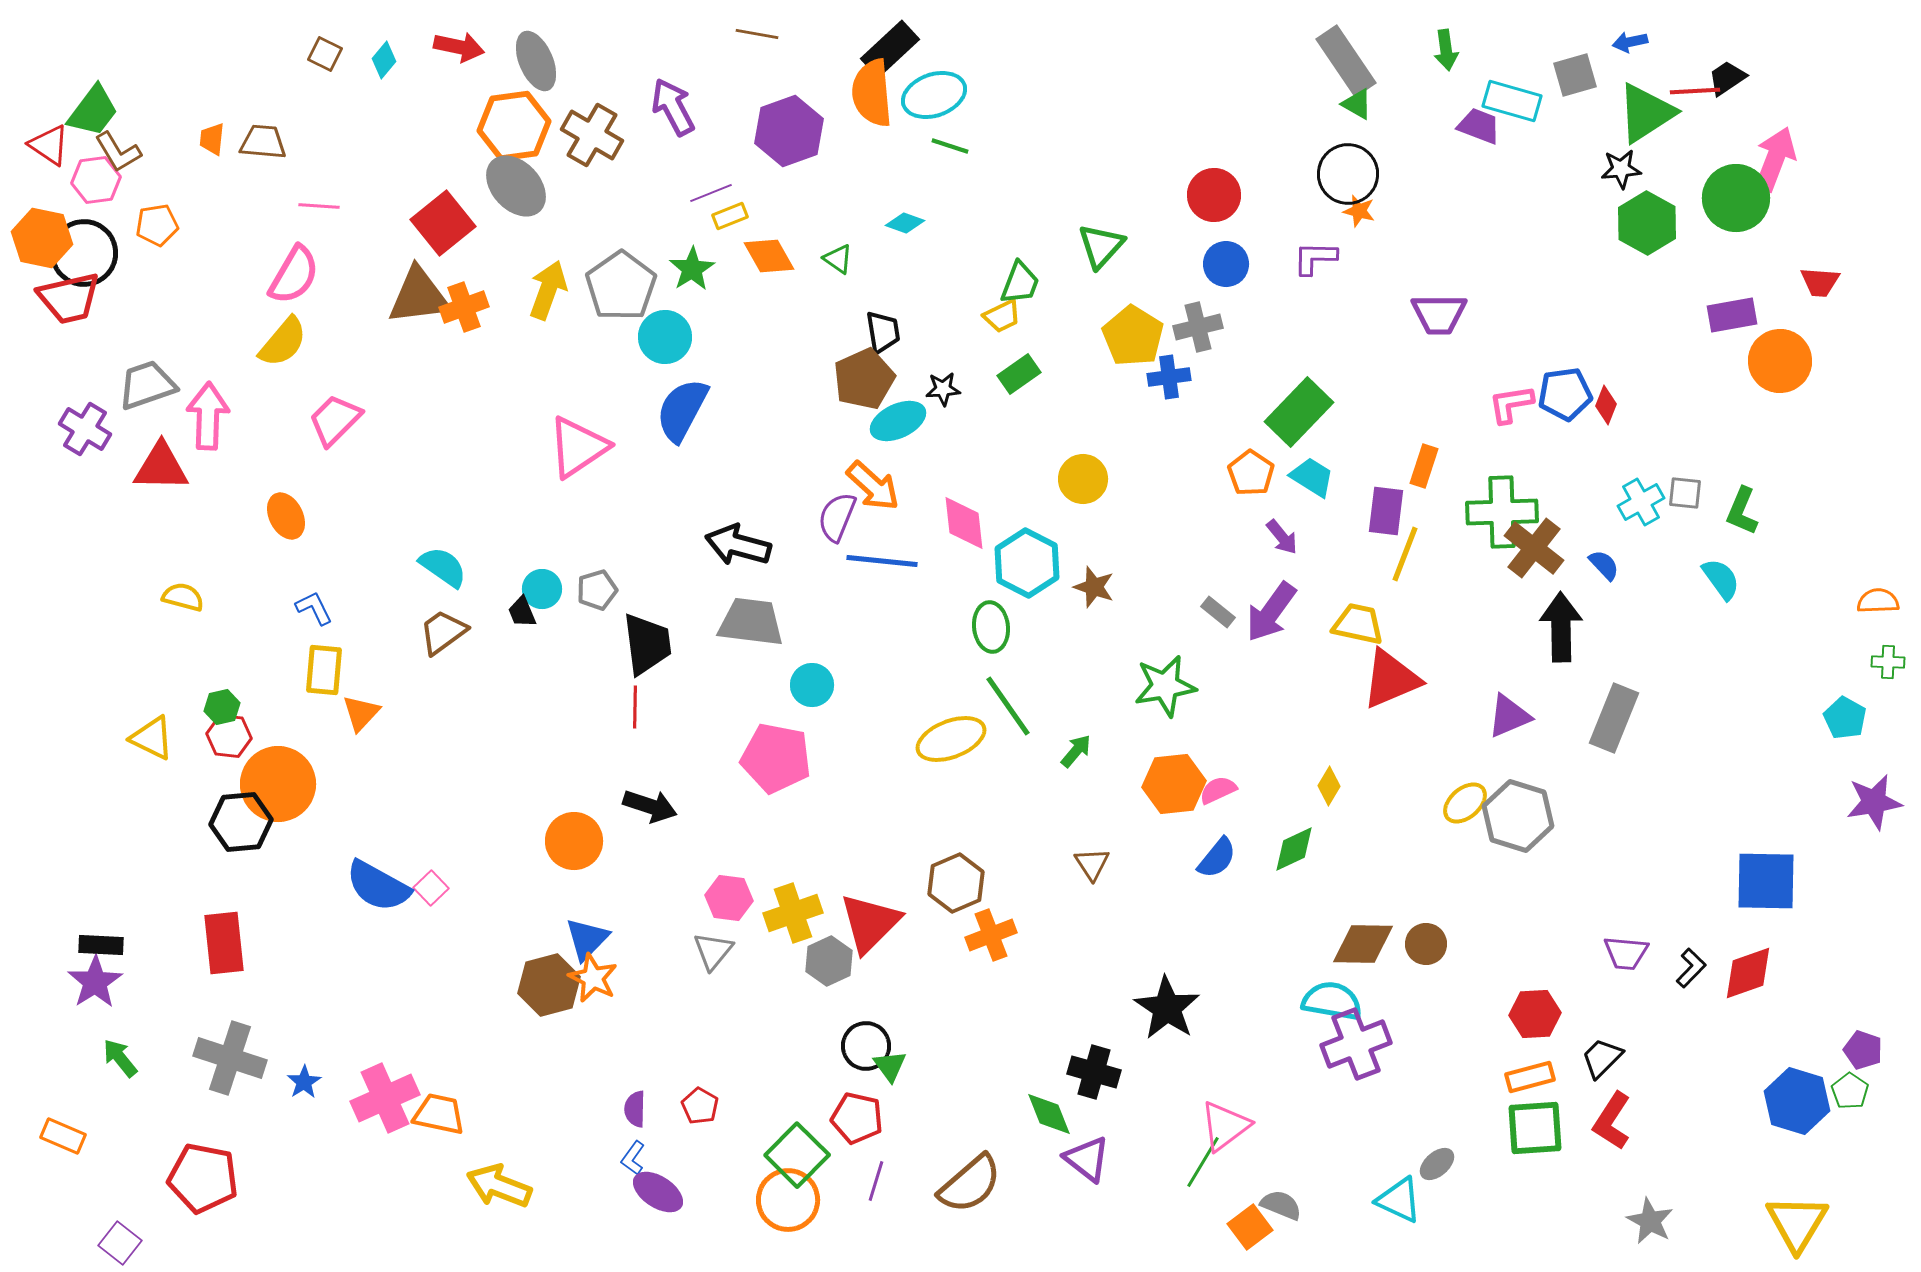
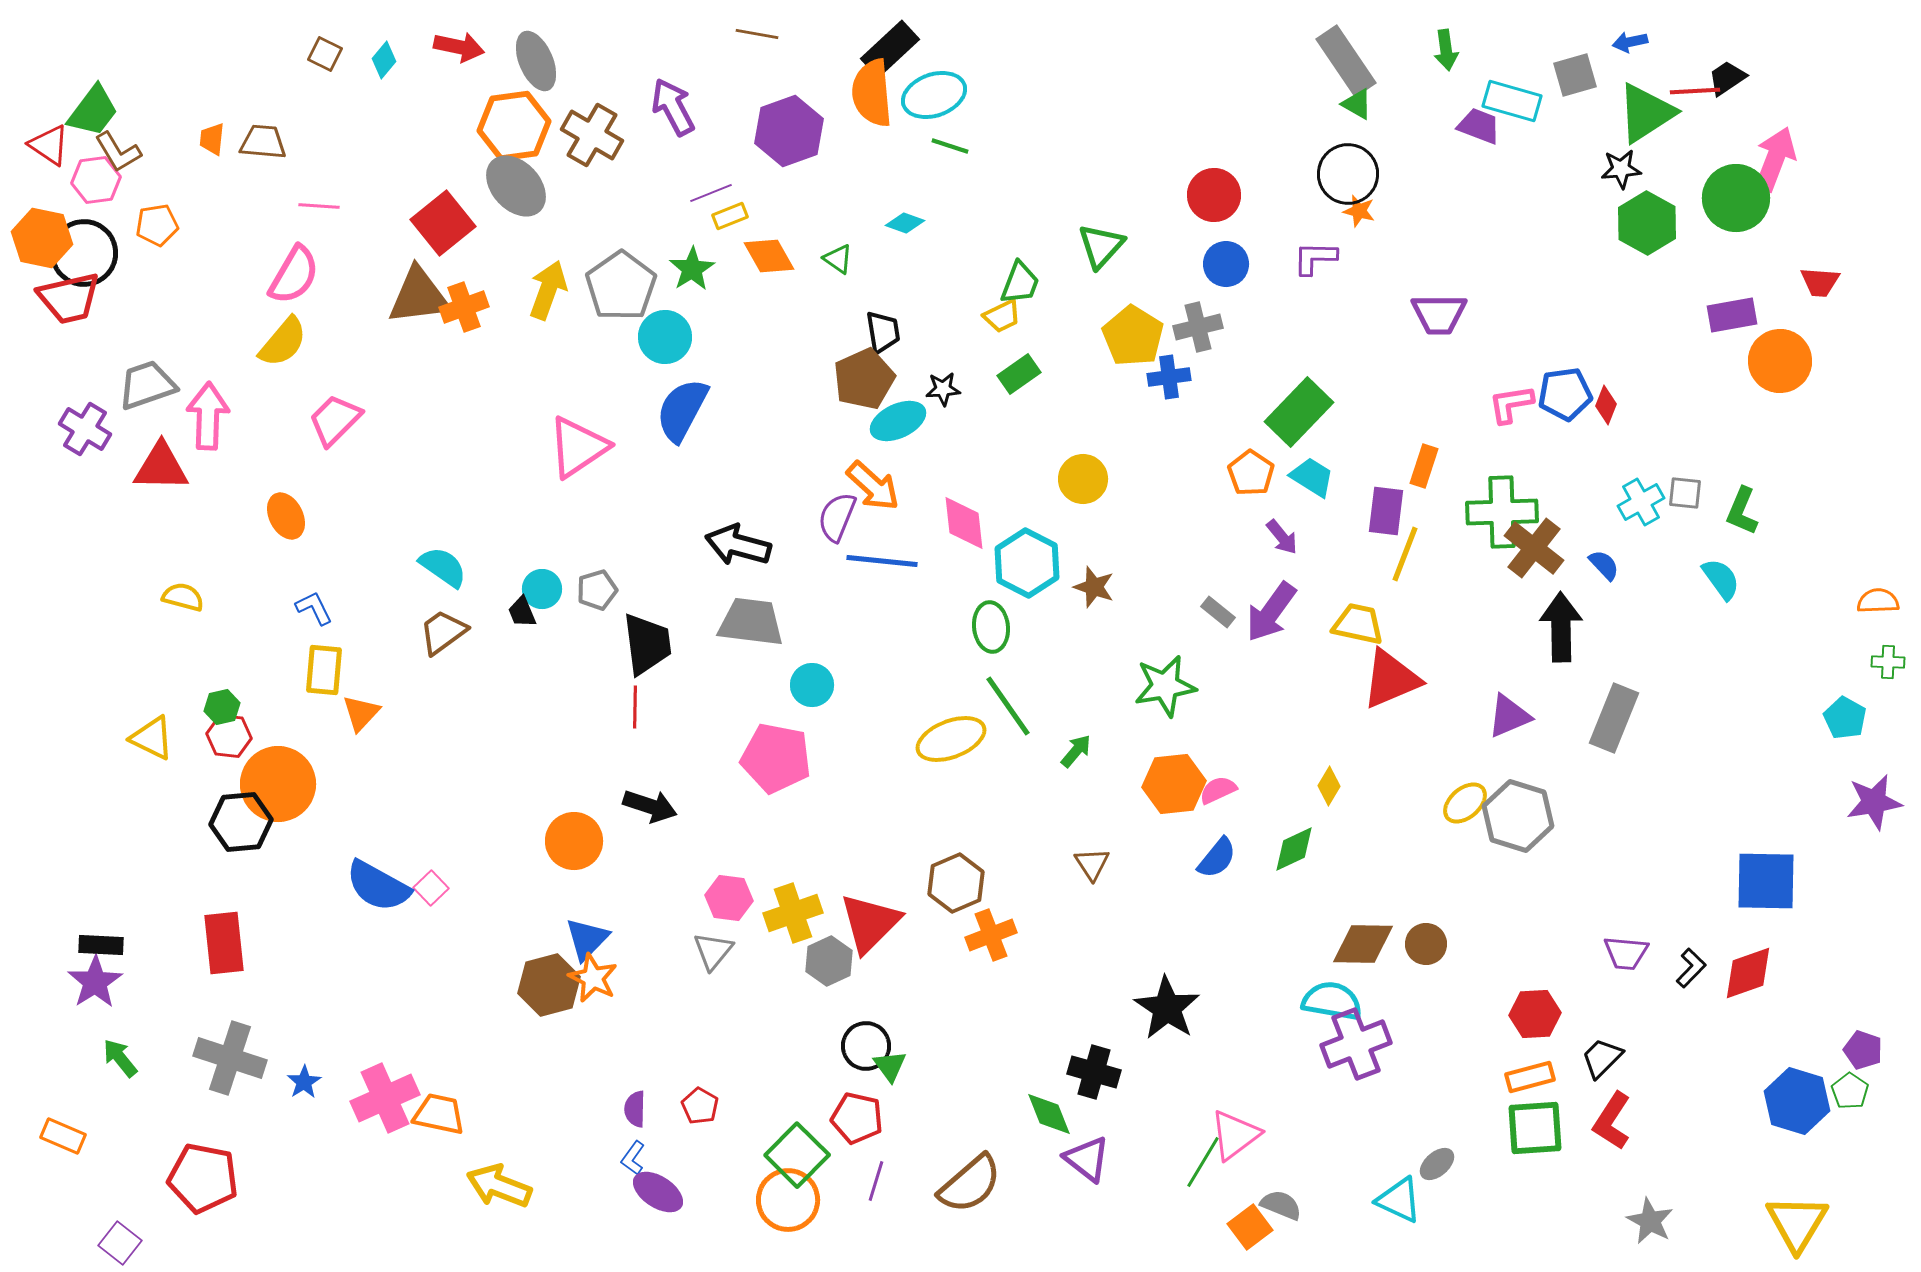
pink triangle at (1225, 1126): moved 10 px right, 9 px down
